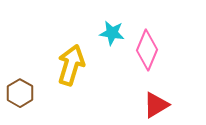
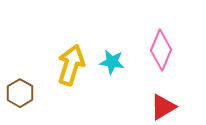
cyan star: moved 29 px down
pink diamond: moved 14 px right
red triangle: moved 7 px right, 2 px down
